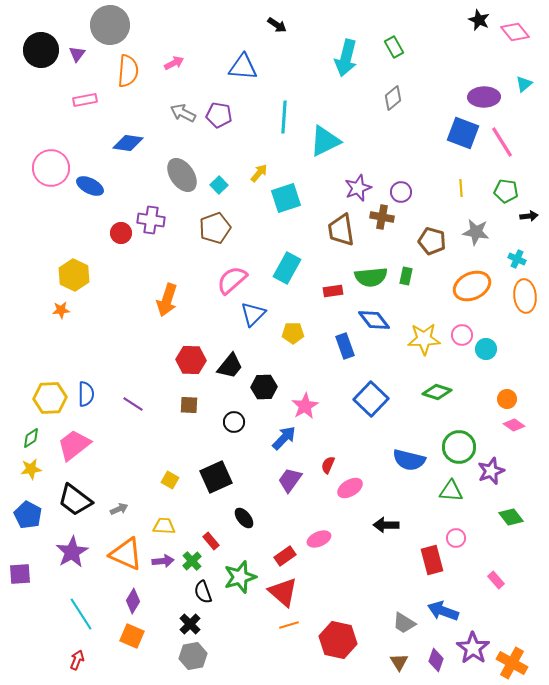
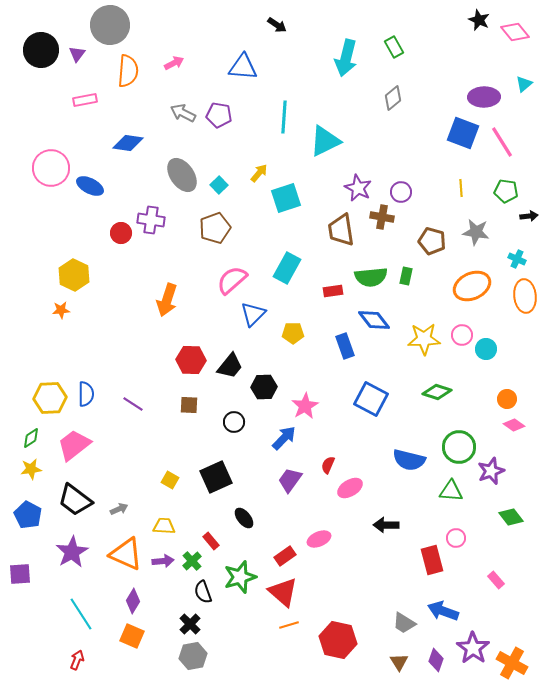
purple star at (358, 188): rotated 24 degrees counterclockwise
blue square at (371, 399): rotated 16 degrees counterclockwise
